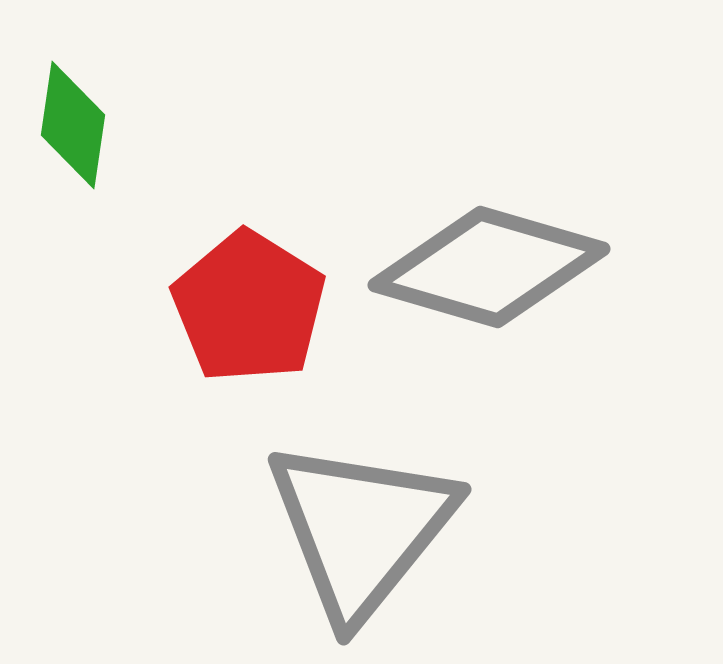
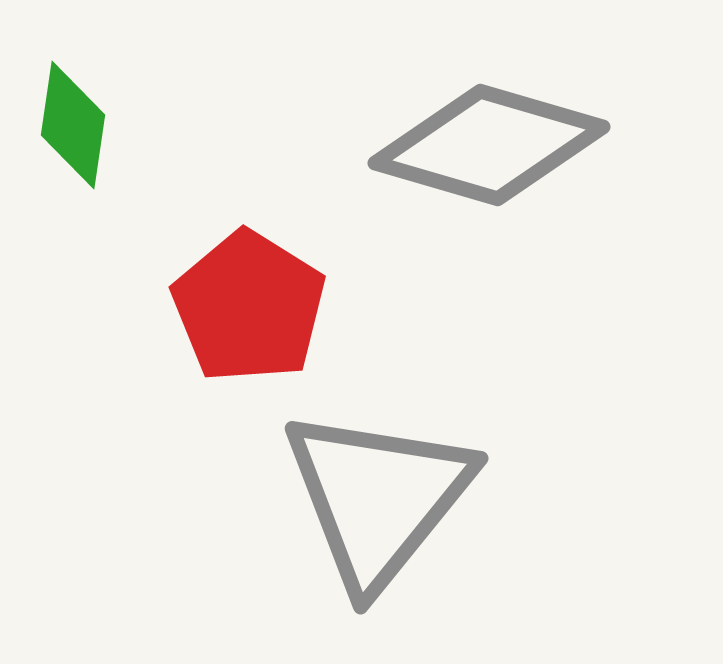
gray diamond: moved 122 px up
gray triangle: moved 17 px right, 31 px up
